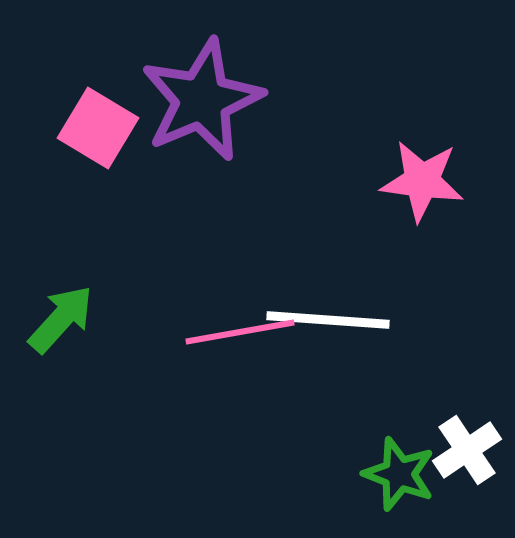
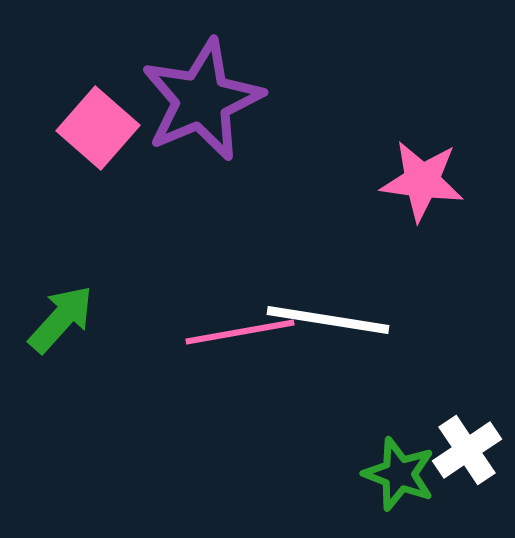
pink square: rotated 10 degrees clockwise
white line: rotated 5 degrees clockwise
